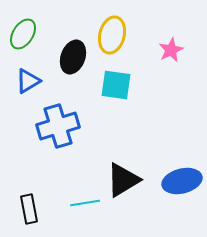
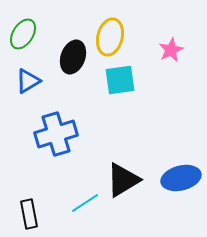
yellow ellipse: moved 2 px left, 2 px down
cyan square: moved 4 px right, 5 px up; rotated 16 degrees counterclockwise
blue cross: moved 2 px left, 8 px down
blue ellipse: moved 1 px left, 3 px up
cyan line: rotated 24 degrees counterclockwise
black rectangle: moved 5 px down
